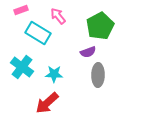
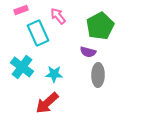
cyan rectangle: rotated 35 degrees clockwise
purple semicircle: rotated 35 degrees clockwise
